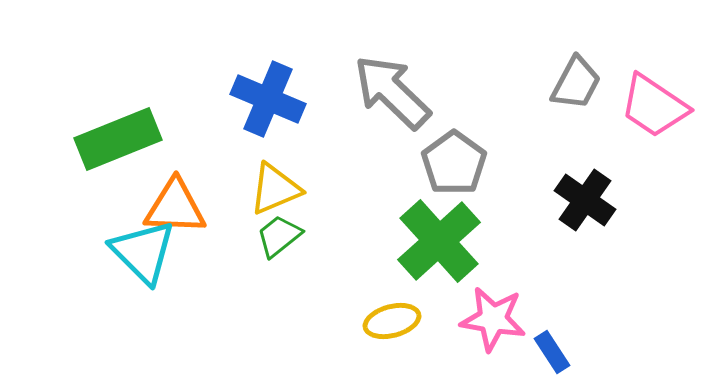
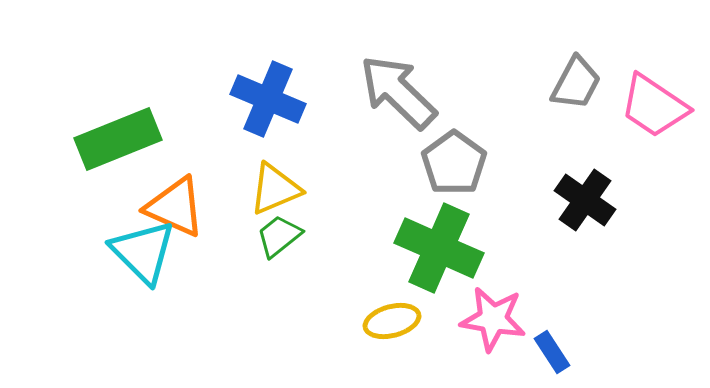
gray arrow: moved 6 px right
orange triangle: rotated 22 degrees clockwise
green cross: moved 7 px down; rotated 24 degrees counterclockwise
